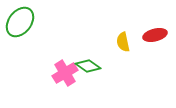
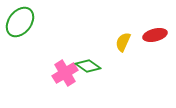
yellow semicircle: rotated 36 degrees clockwise
